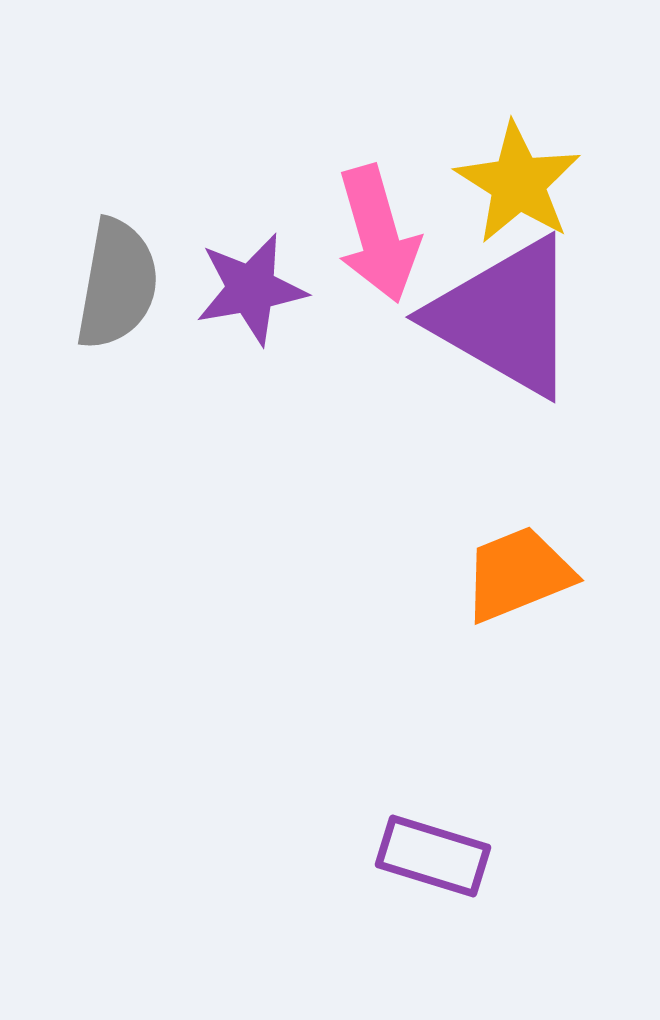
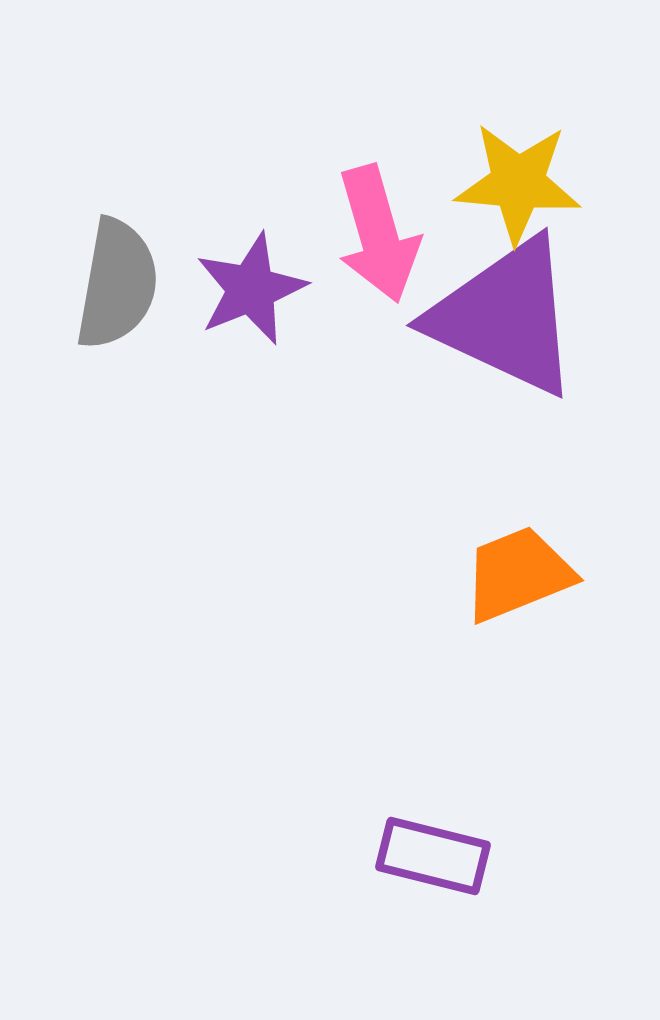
yellow star: rotated 27 degrees counterclockwise
purple star: rotated 12 degrees counterclockwise
purple triangle: rotated 5 degrees counterclockwise
purple rectangle: rotated 3 degrees counterclockwise
